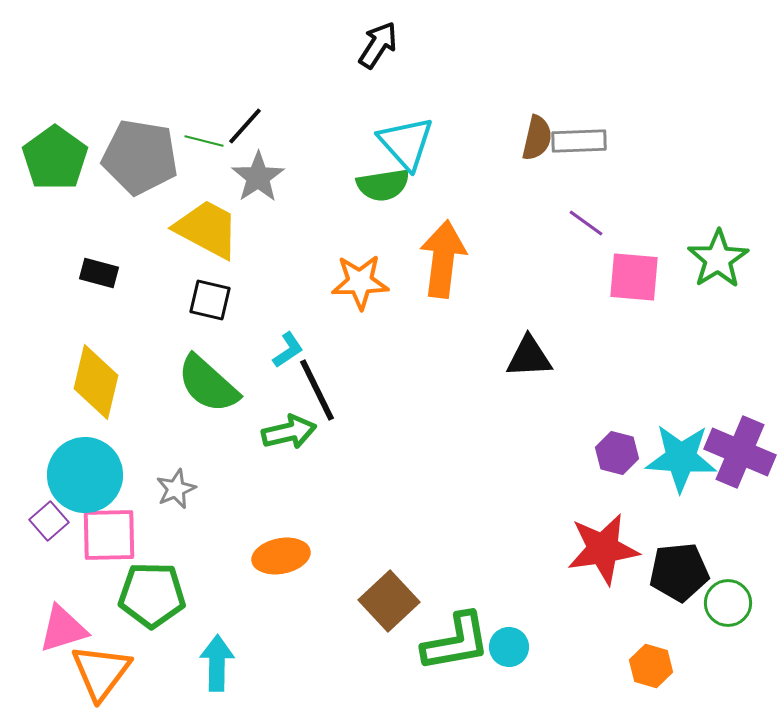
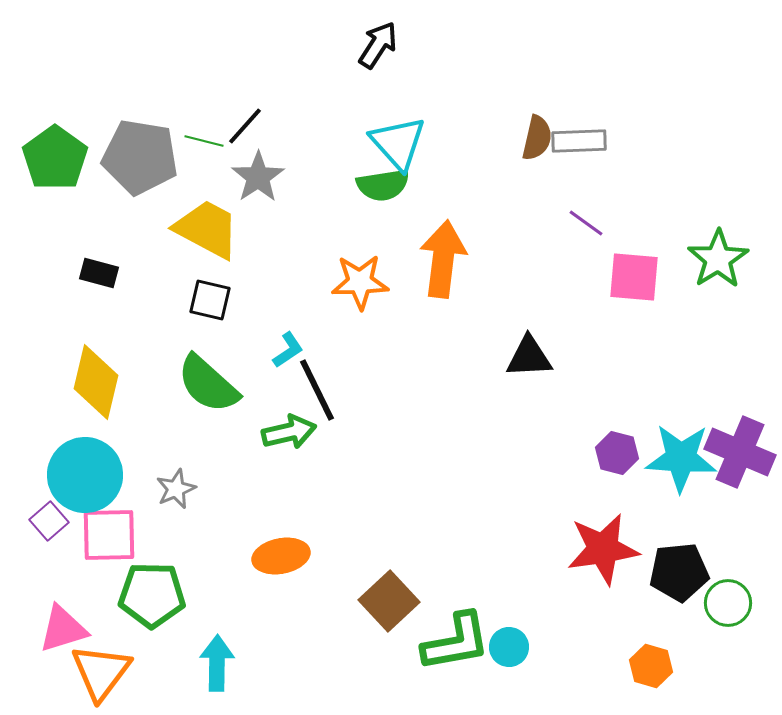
cyan triangle at (406, 143): moved 8 px left
